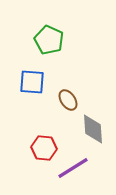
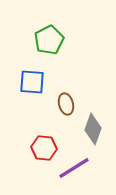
green pentagon: rotated 20 degrees clockwise
brown ellipse: moved 2 px left, 4 px down; rotated 20 degrees clockwise
gray diamond: rotated 24 degrees clockwise
purple line: moved 1 px right
